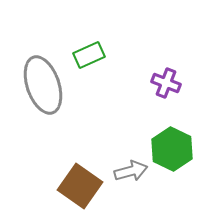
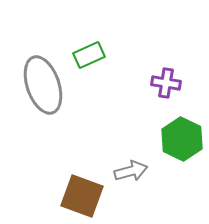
purple cross: rotated 12 degrees counterclockwise
green hexagon: moved 10 px right, 10 px up
brown square: moved 2 px right, 10 px down; rotated 15 degrees counterclockwise
